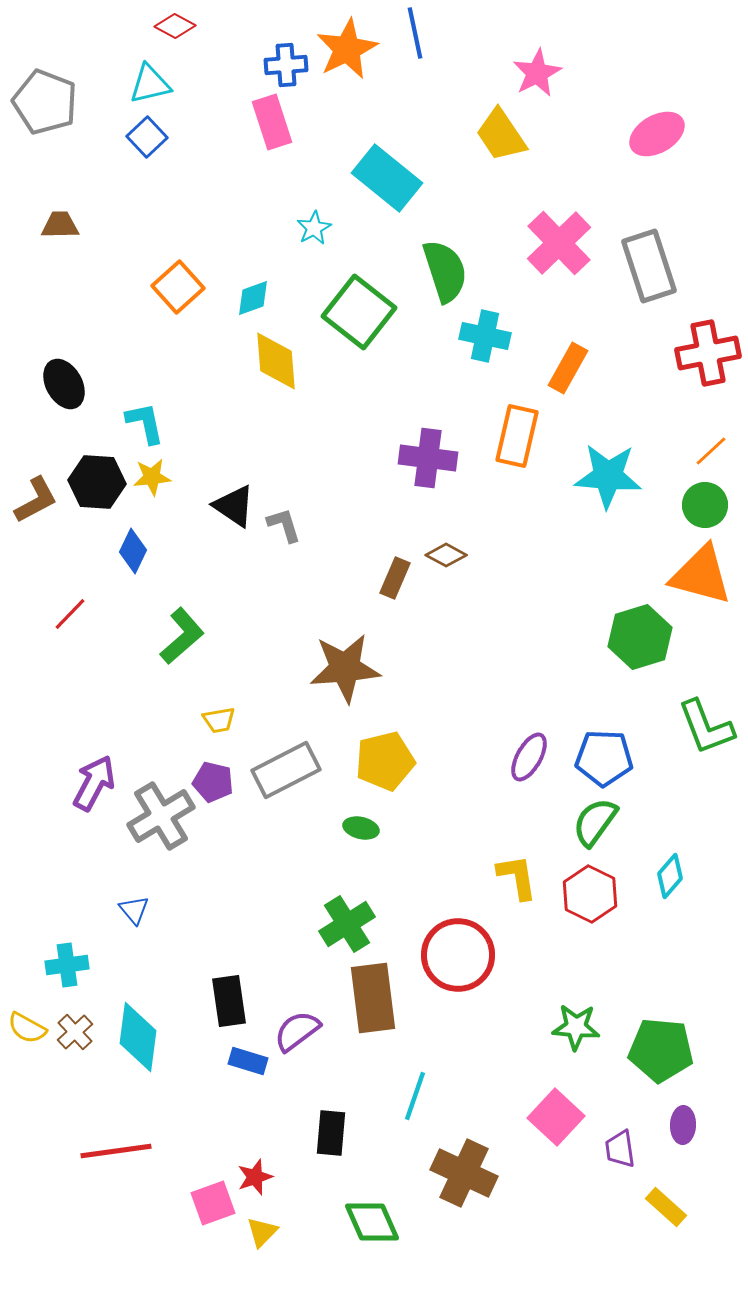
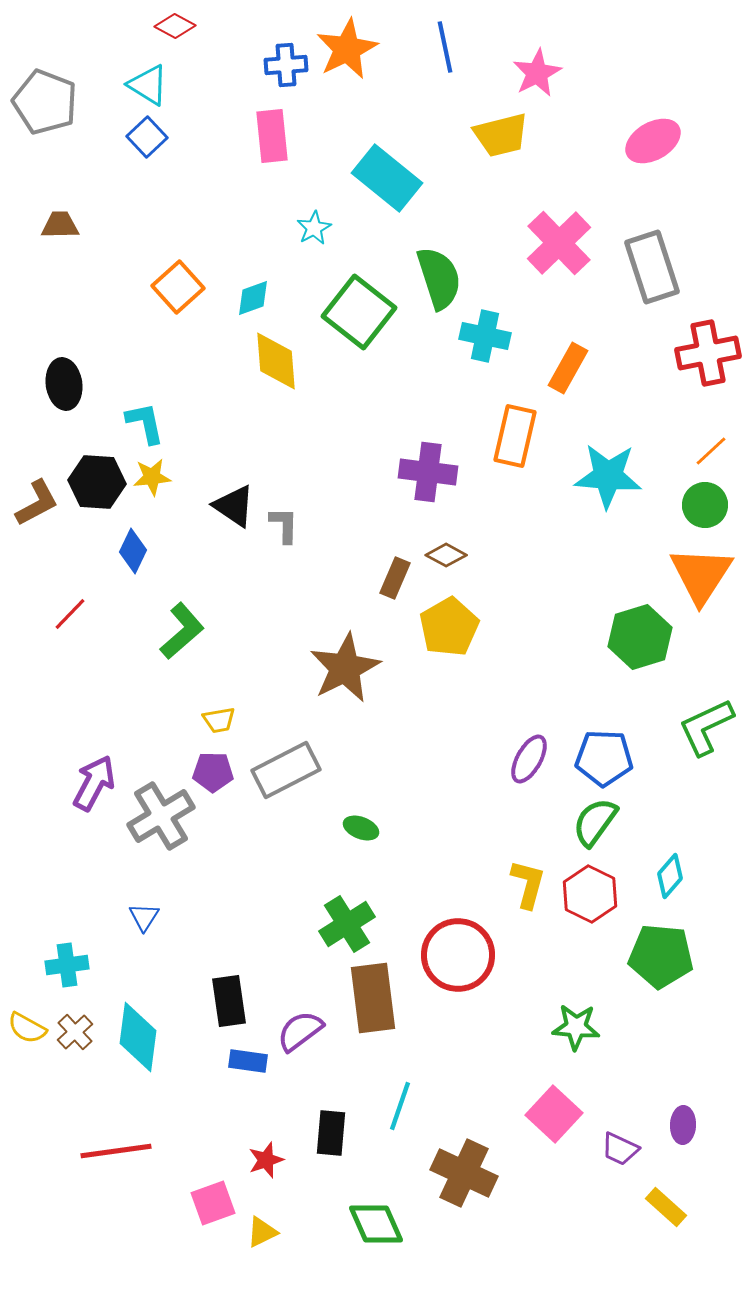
blue line at (415, 33): moved 30 px right, 14 px down
cyan triangle at (150, 84): moved 2 px left, 1 px down; rotated 45 degrees clockwise
pink rectangle at (272, 122): moved 14 px down; rotated 12 degrees clockwise
pink ellipse at (657, 134): moved 4 px left, 7 px down
yellow trapezoid at (501, 135): rotated 70 degrees counterclockwise
gray rectangle at (649, 266): moved 3 px right, 1 px down
green semicircle at (445, 271): moved 6 px left, 7 px down
black ellipse at (64, 384): rotated 21 degrees clockwise
orange rectangle at (517, 436): moved 2 px left
purple cross at (428, 458): moved 14 px down
brown L-shape at (36, 500): moved 1 px right, 3 px down
gray L-shape at (284, 525): rotated 18 degrees clockwise
orange triangle at (701, 575): rotated 48 degrees clockwise
green L-shape at (182, 636): moved 5 px up
brown star at (345, 668): rotated 22 degrees counterclockwise
green L-shape at (706, 727): rotated 86 degrees clockwise
purple ellipse at (529, 757): moved 2 px down
yellow pentagon at (385, 761): moved 64 px right, 134 px up; rotated 16 degrees counterclockwise
purple pentagon at (213, 782): moved 10 px up; rotated 12 degrees counterclockwise
green ellipse at (361, 828): rotated 8 degrees clockwise
yellow L-shape at (517, 877): moved 11 px right, 7 px down; rotated 24 degrees clockwise
blue triangle at (134, 910): moved 10 px right, 7 px down; rotated 12 degrees clockwise
purple semicircle at (297, 1031): moved 3 px right
green pentagon at (661, 1050): moved 94 px up
blue rectangle at (248, 1061): rotated 9 degrees counterclockwise
cyan line at (415, 1096): moved 15 px left, 10 px down
pink square at (556, 1117): moved 2 px left, 3 px up
purple trapezoid at (620, 1149): rotated 57 degrees counterclockwise
red star at (255, 1177): moved 11 px right, 17 px up
green diamond at (372, 1222): moved 4 px right, 2 px down
yellow triangle at (262, 1232): rotated 20 degrees clockwise
